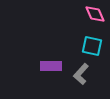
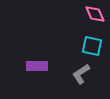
purple rectangle: moved 14 px left
gray L-shape: rotated 15 degrees clockwise
